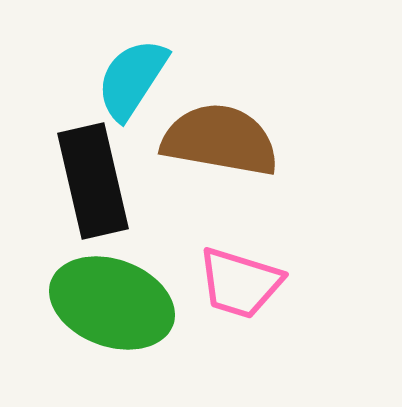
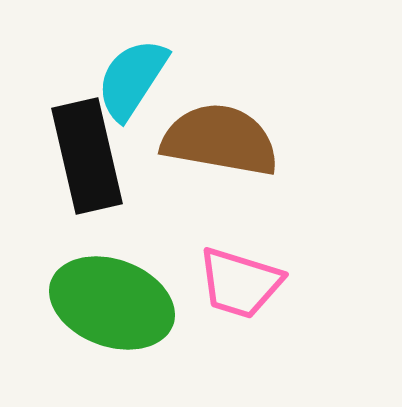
black rectangle: moved 6 px left, 25 px up
